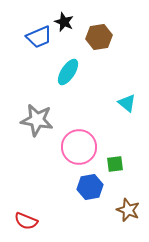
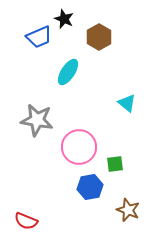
black star: moved 3 px up
brown hexagon: rotated 20 degrees counterclockwise
